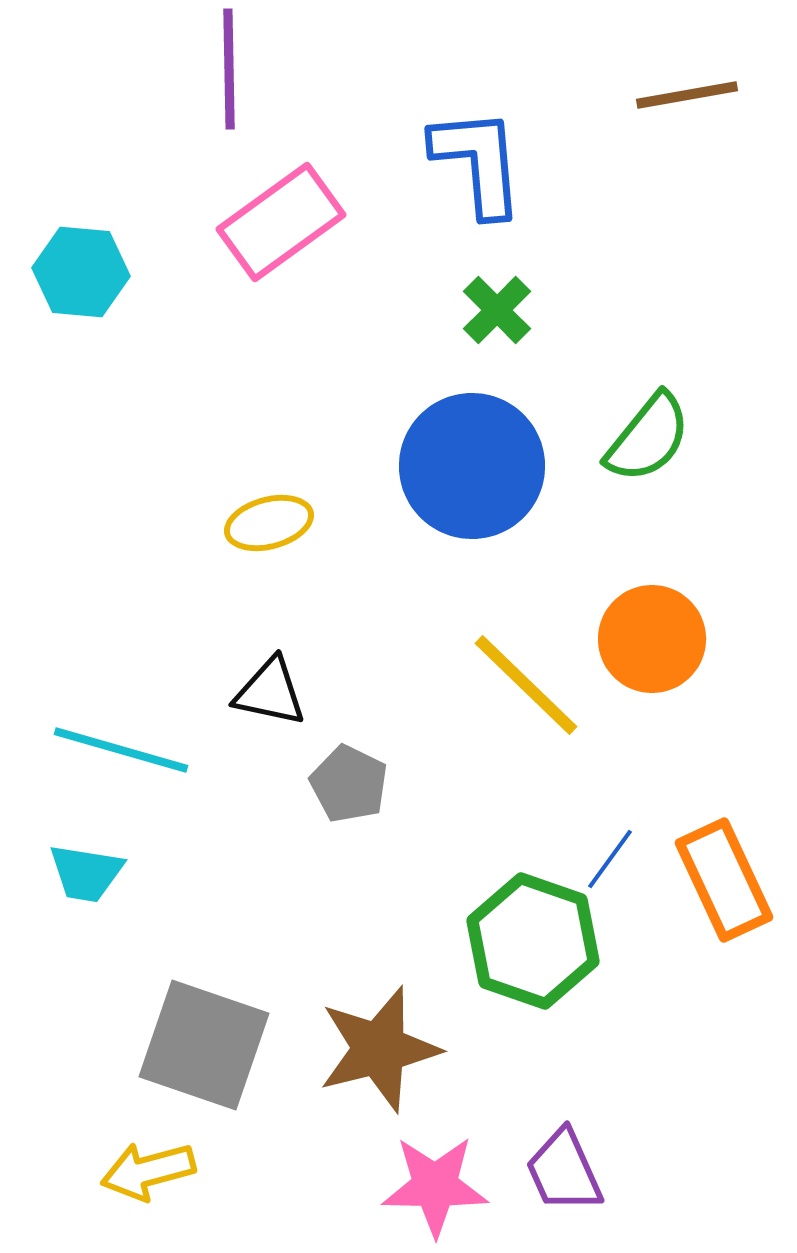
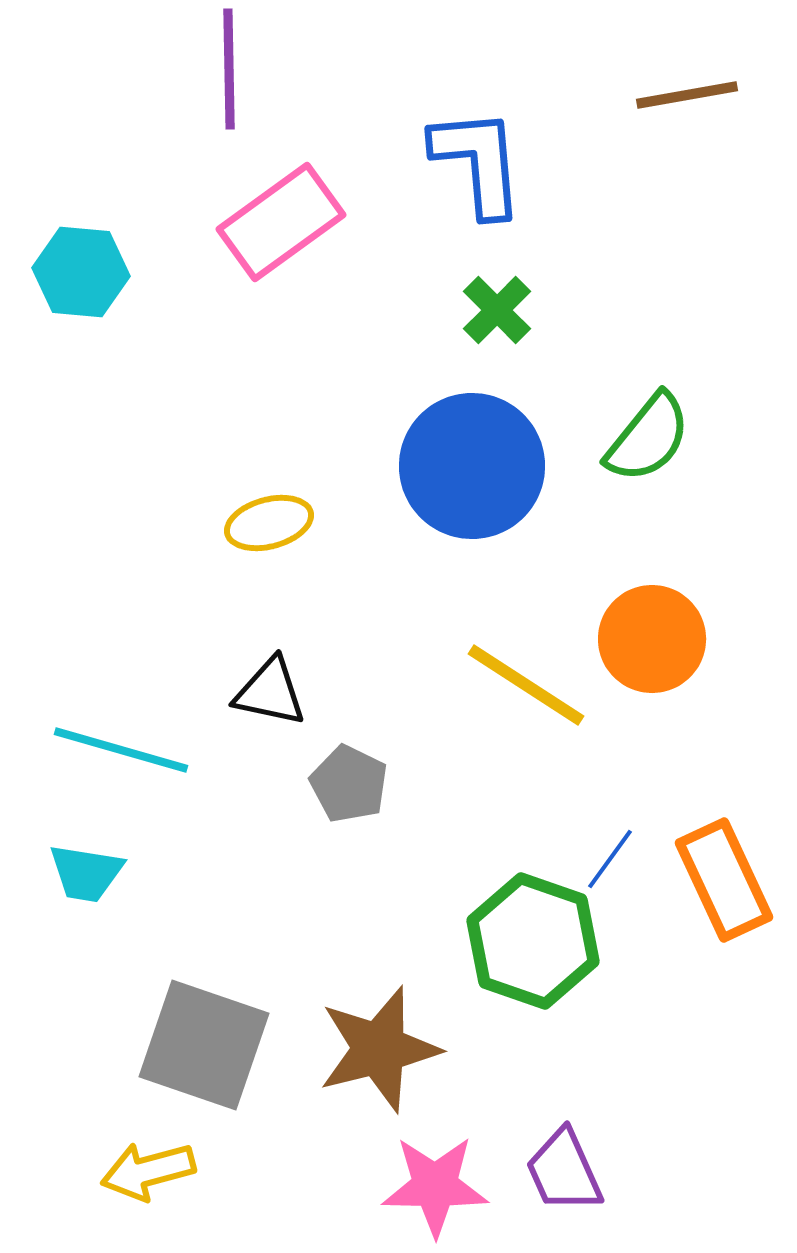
yellow line: rotated 11 degrees counterclockwise
